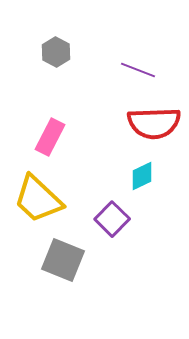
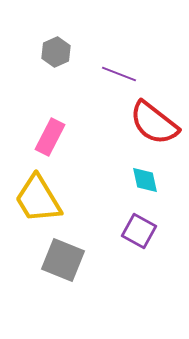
gray hexagon: rotated 8 degrees clockwise
purple line: moved 19 px left, 4 px down
red semicircle: rotated 40 degrees clockwise
cyan diamond: moved 3 px right, 4 px down; rotated 76 degrees counterclockwise
yellow trapezoid: rotated 16 degrees clockwise
purple square: moved 27 px right, 12 px down; rotated 16 degrees counterclockwise
